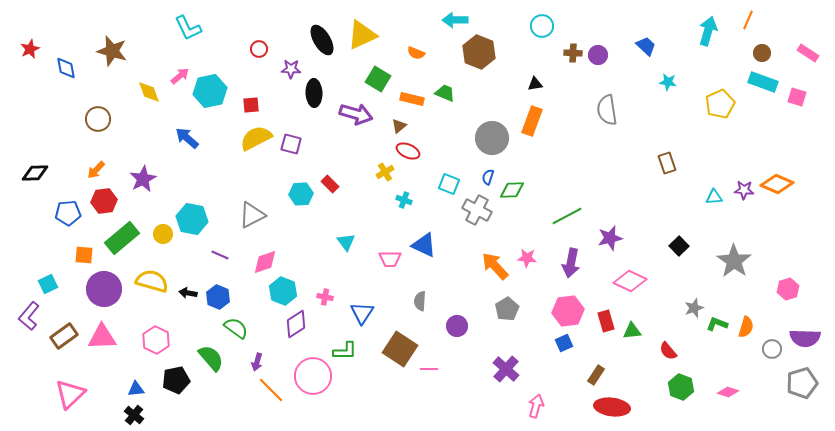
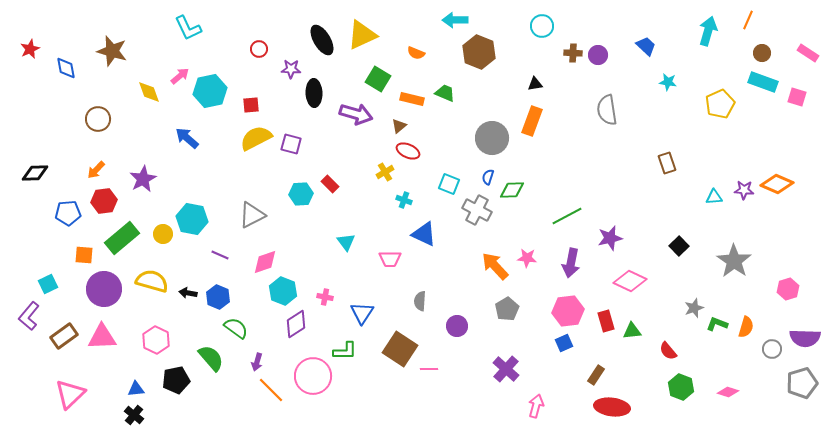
blue triangle at (424, 245): moved 11 px up
